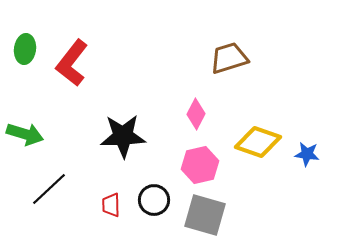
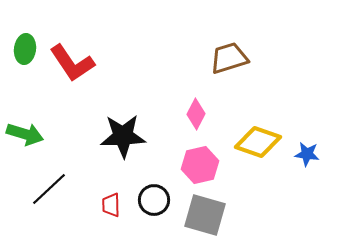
red L-shape: rotated 72 degrees counterclockwise
